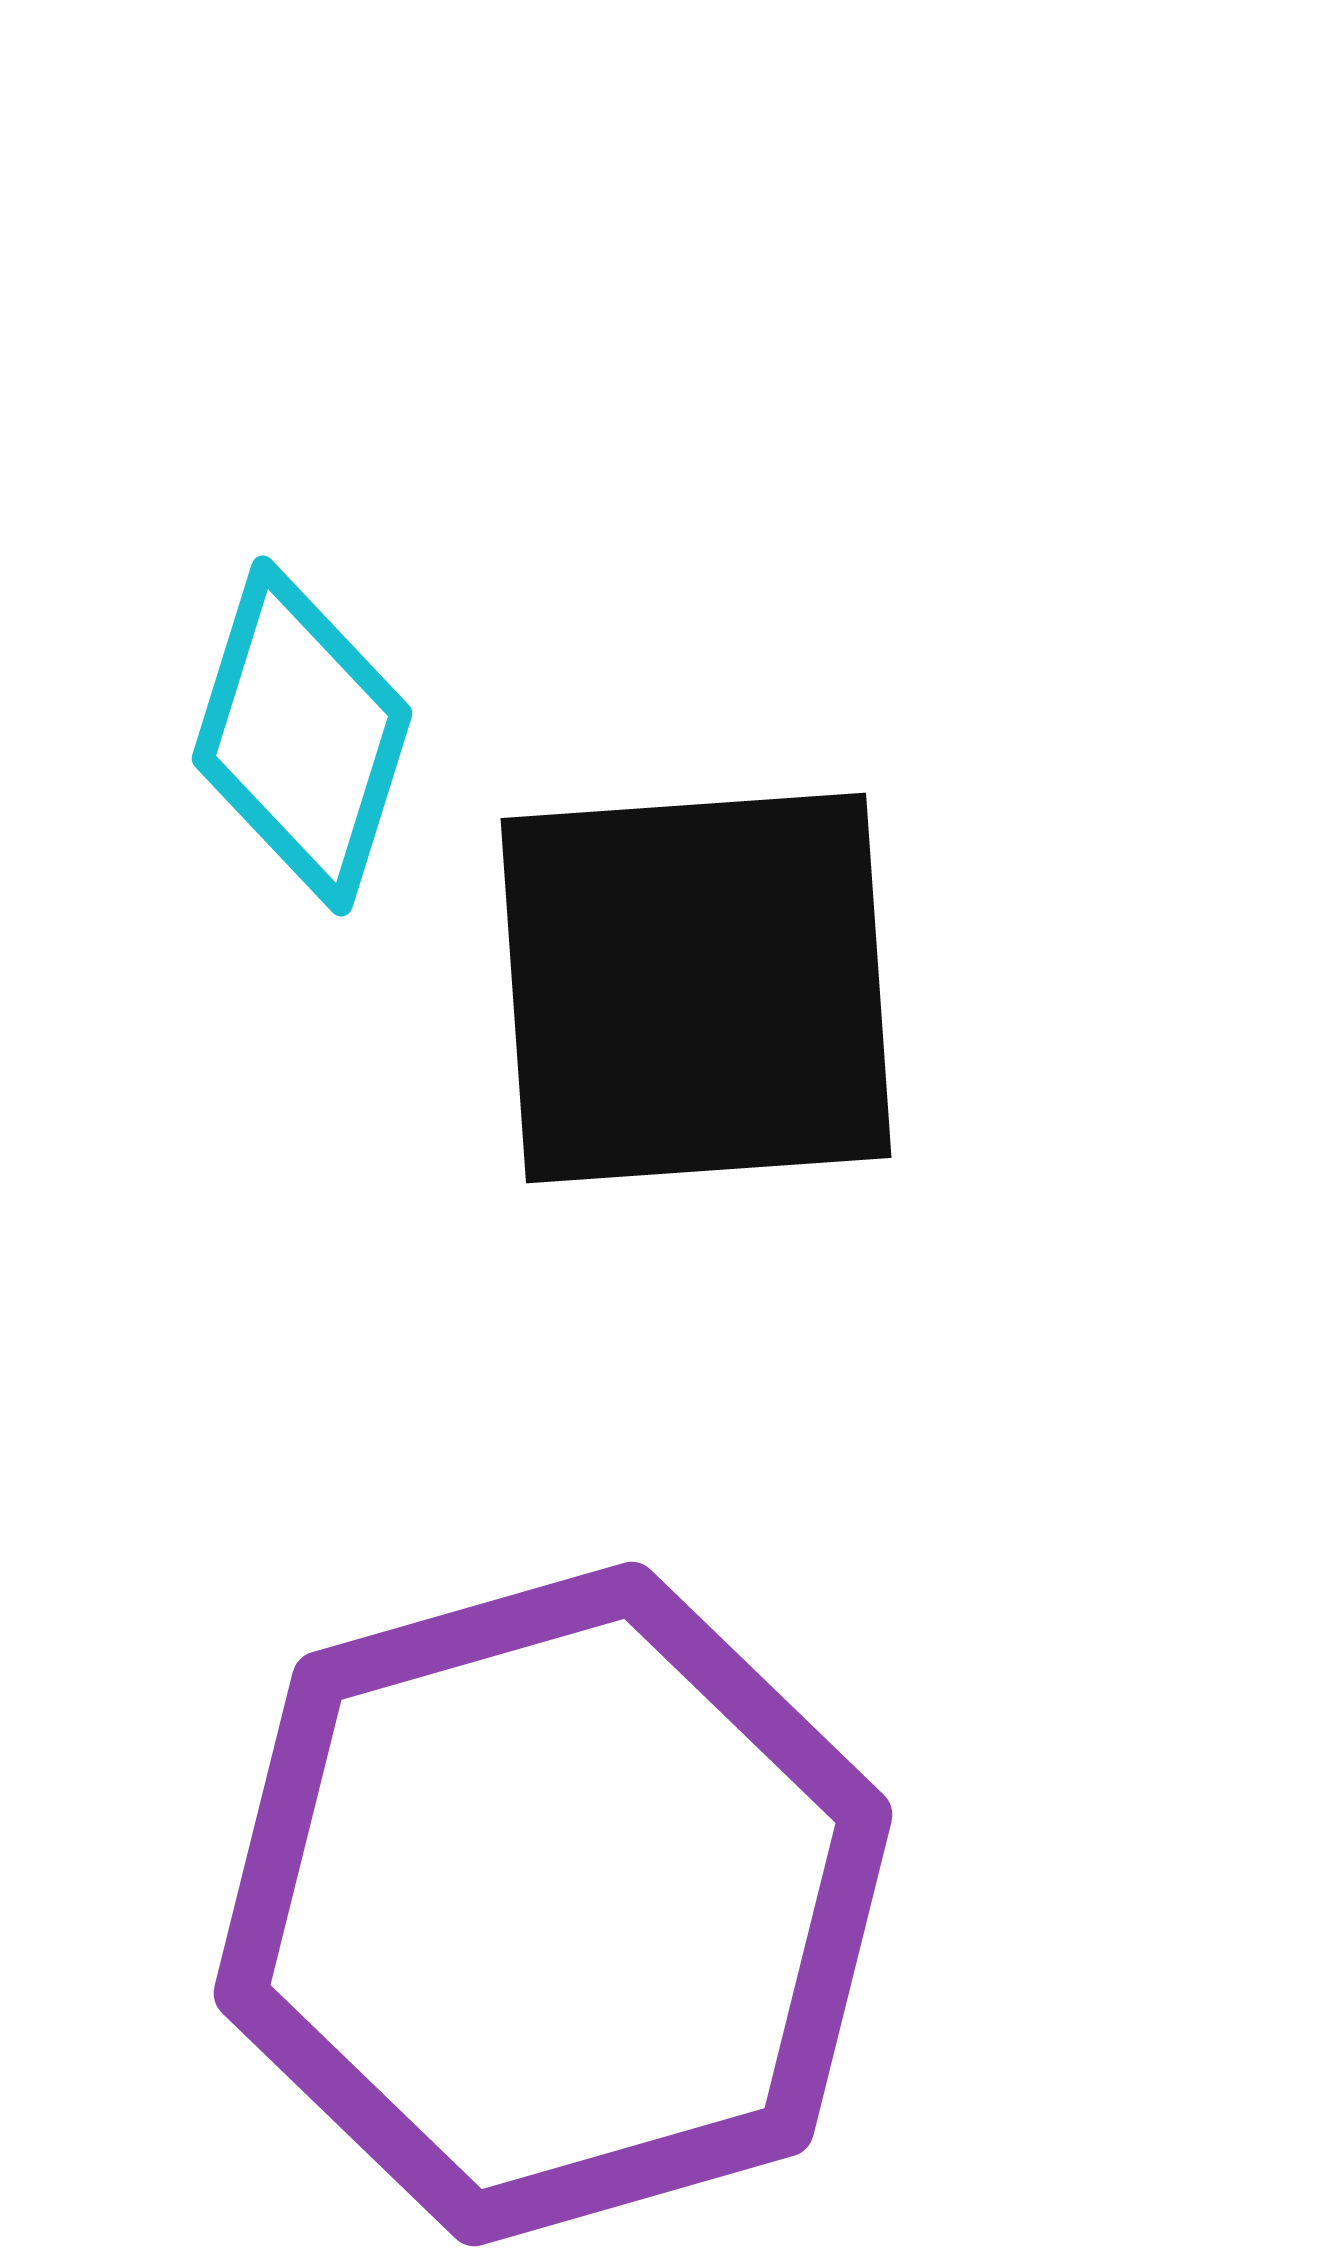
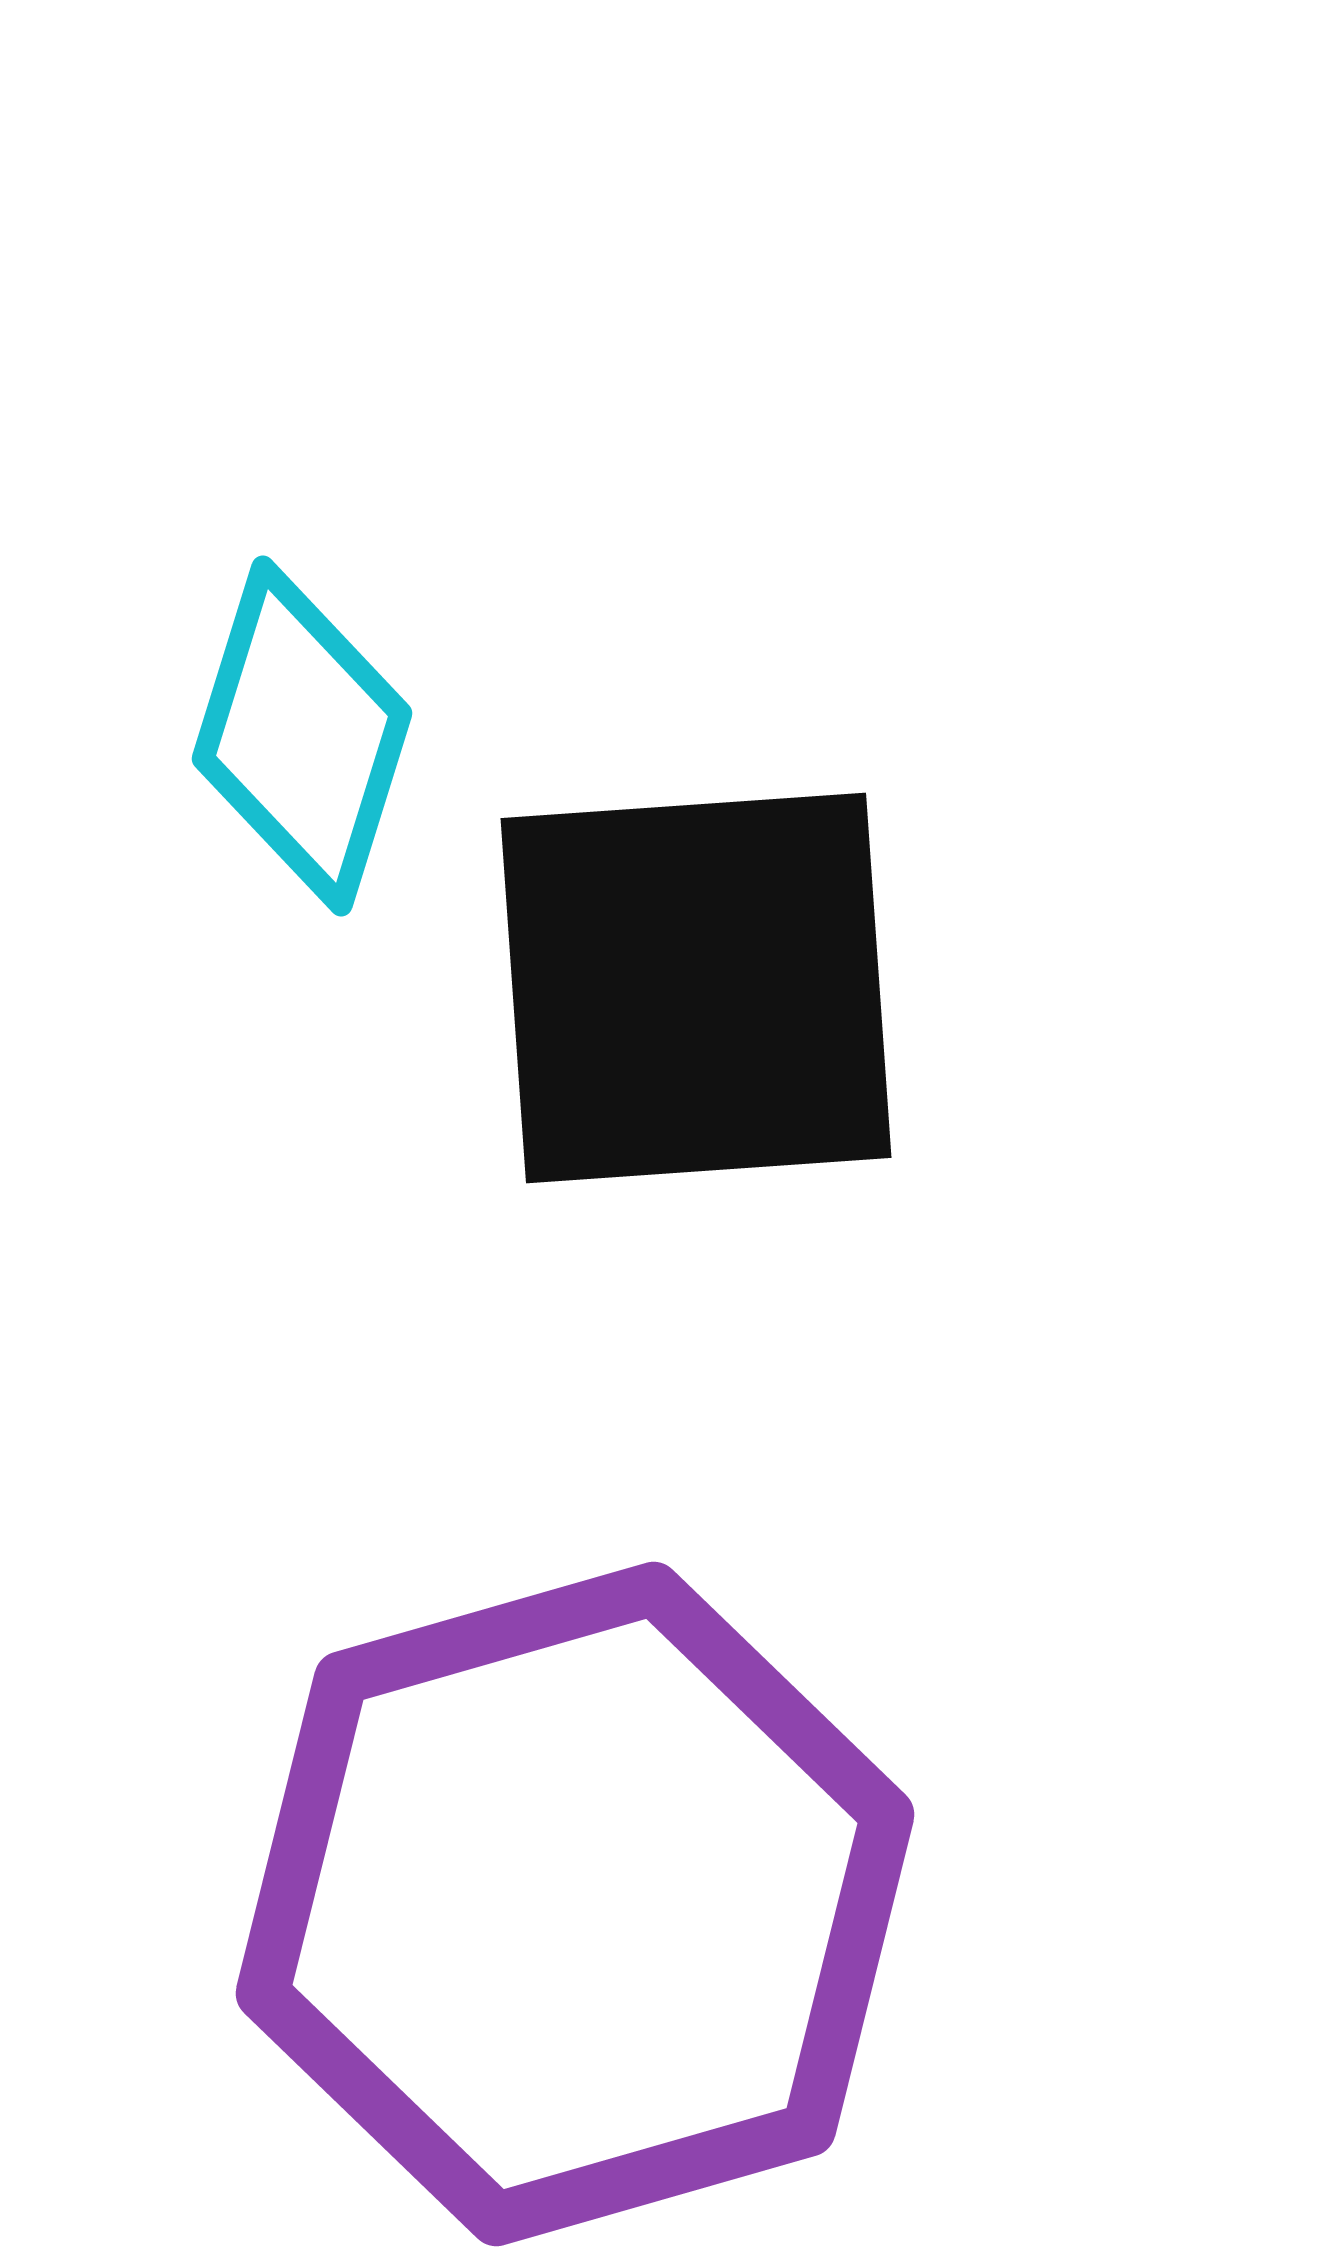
purple hexagon: moved 22 px right
